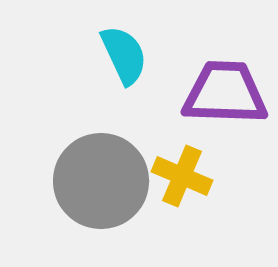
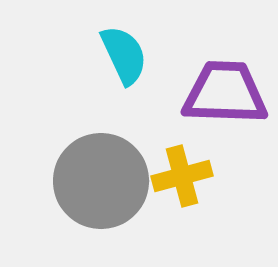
yellow cross: rotated 38 degrees counterclockwise
